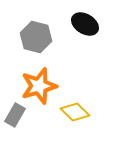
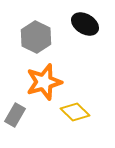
gray hexagon: rotated 12 degrees clockwise
orange star: moved 5 px right, 4 px up
